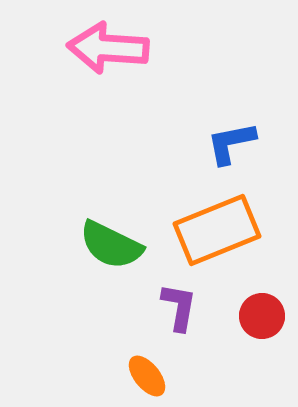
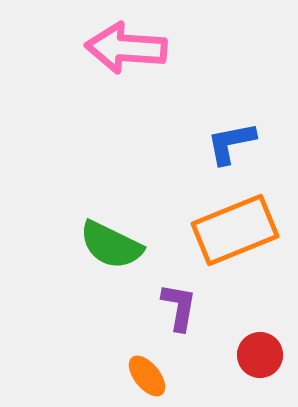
pink arrow: moved 18 px right
orange rectangle: moved 18 px right
red circle: moved 2 px left, 39 px down
